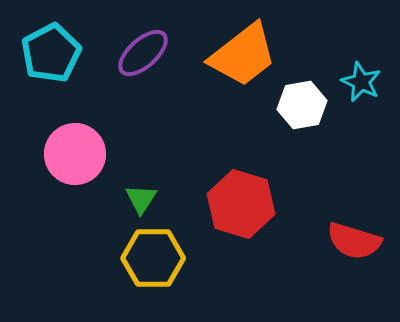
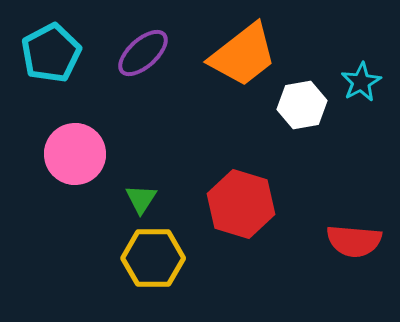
cyan star: rotated 18 degrees clockwise
red semicircle: rotated 12 degrees counterclockwise
